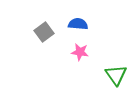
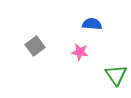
blue semicircle: moved 14 px right
gray square: moved 9 px left, 14 px down
